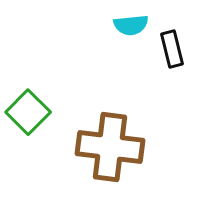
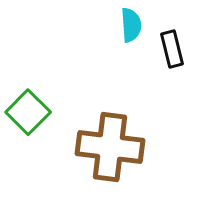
cyan semicircle: rotated 88 degrees counterclockwise
